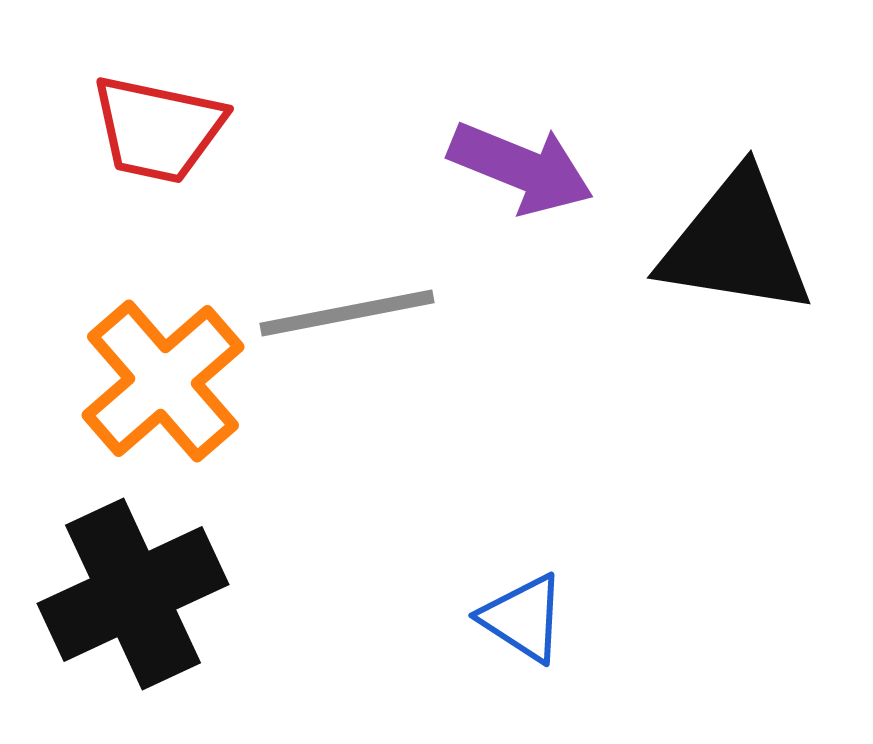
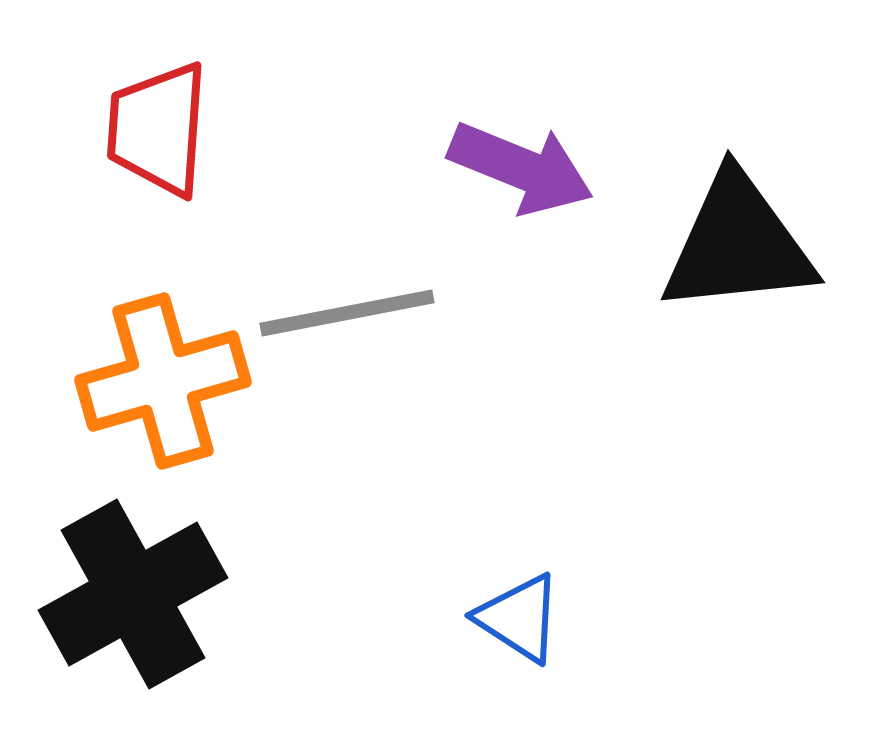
red trapezoid: rotated 82 degrees clockwise
black triangle: moved 2 px right; rotated 15 degrees counterclockwise
orange cross: rotated 25 degrees clockwise
black cross: rotated 4 degrees counterclockwise
blue triangle: moved 4 px left
